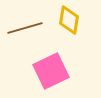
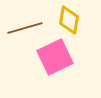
pink square: moved 4 px right, 14 px up
